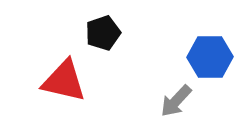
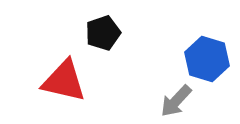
blue hexagon: moved 3 px left, 2 px down; rotated 18 degrees clockwise
